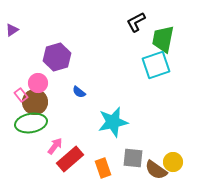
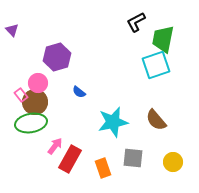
purple triangle: rotated 40 degrees counterclockwise
red rectangle: rotated 20 degrees counterclockwise
brown semicircle: moved 50 px up; rotated 15 degrees clockwise
